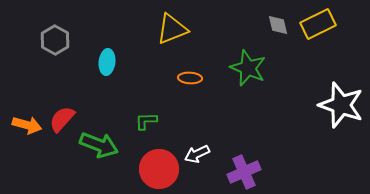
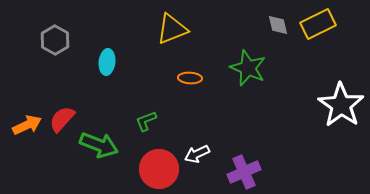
white star: rotated 15 degrees clockwise
green L-shape: rotated 20 degrees counterclockwise
orange arrow: rotated 40 degrees counterclockwise
